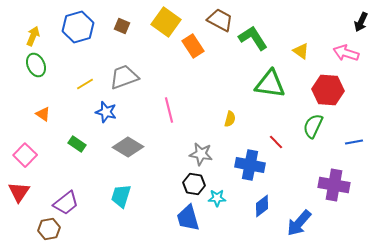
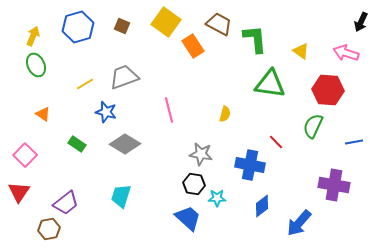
brown trapezoid: moved 1 px left, 4 px down
green L-shape: moved 2 px right, 1 px down; rotated 28 degrees clockwise
yellow semicircle: moved 5 px left, 5 px up
gray diamond: moved 3 px left, 3 px up
blue trapezoid: rotated 148 degrees clockwise
